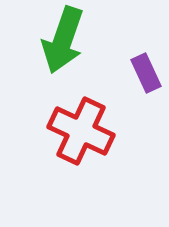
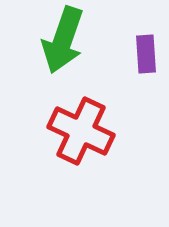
purple rectangle: moved 19 px up; rotated 21 degrees clockwise
